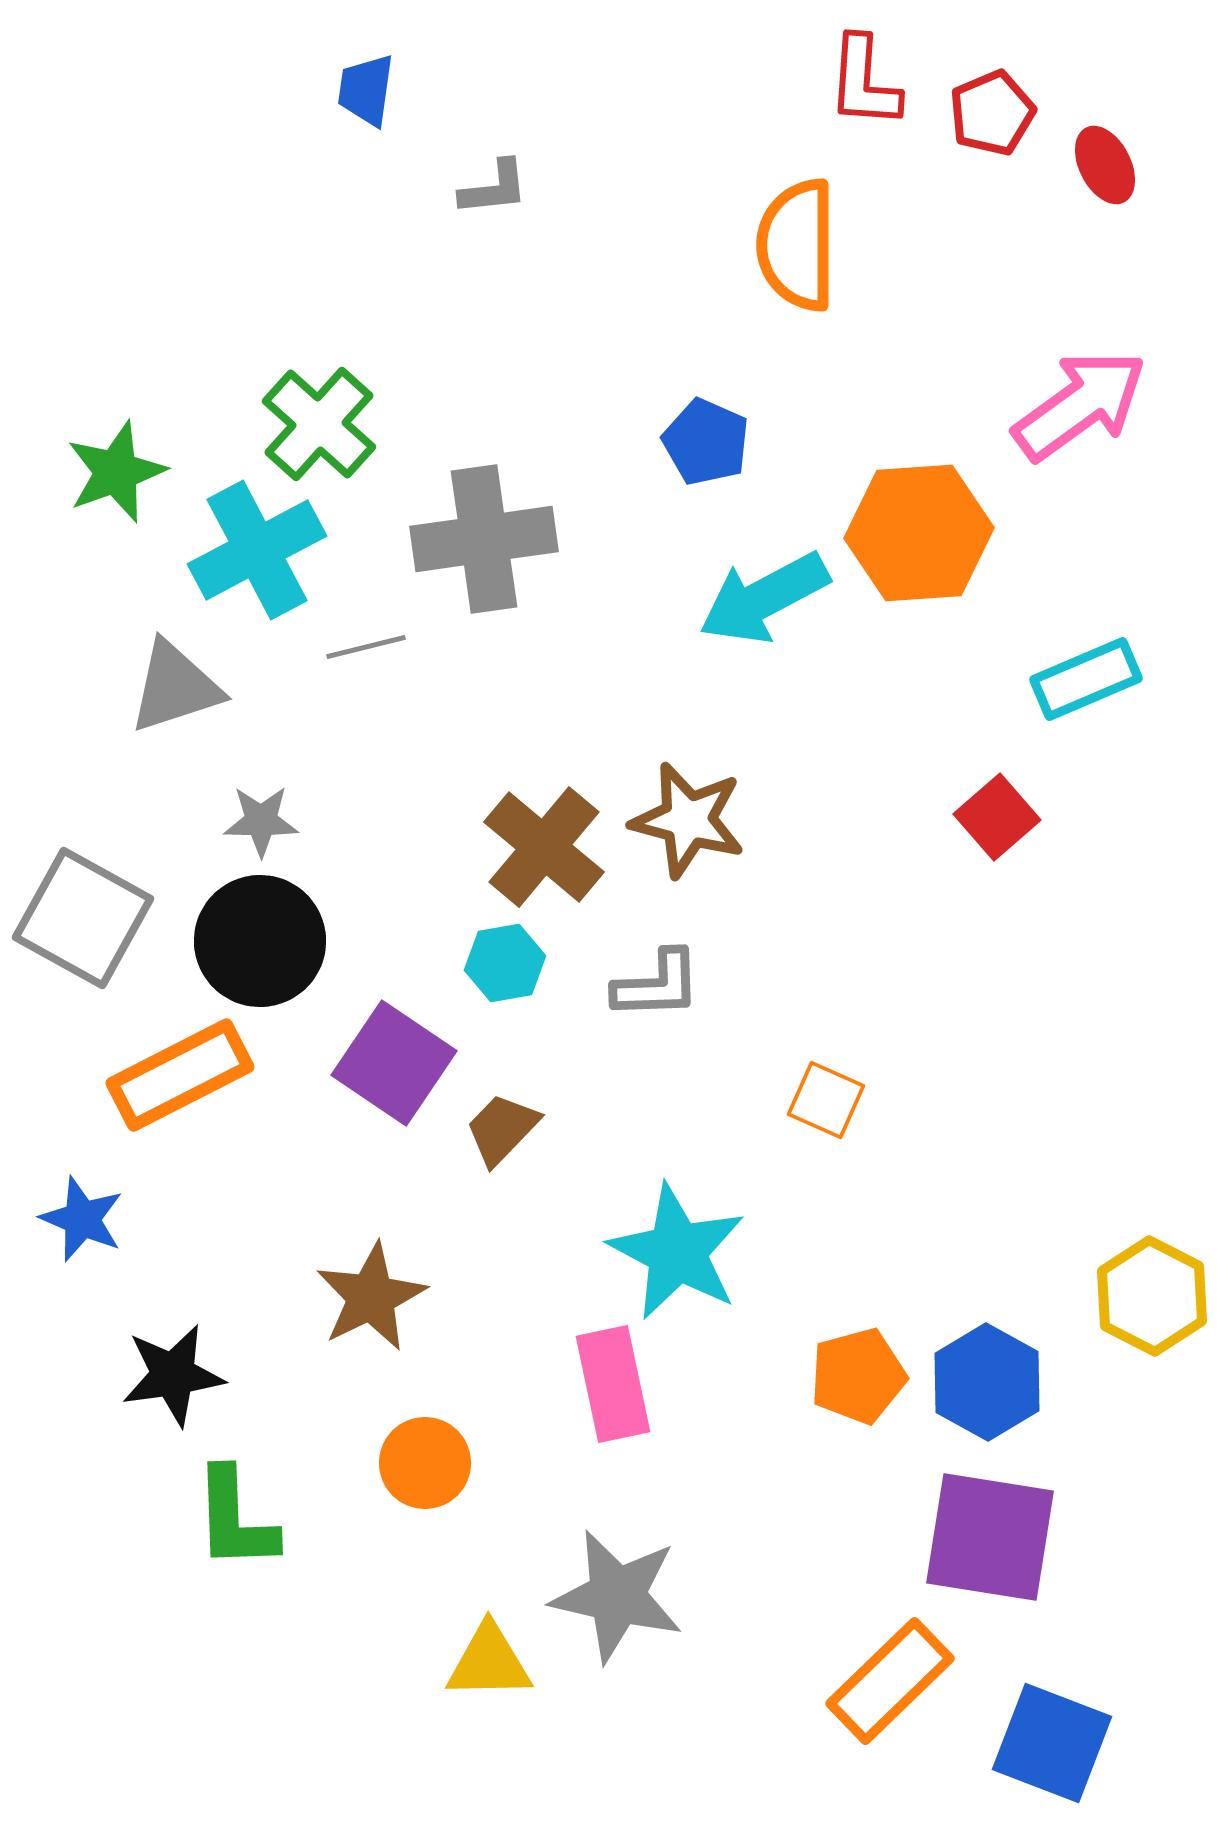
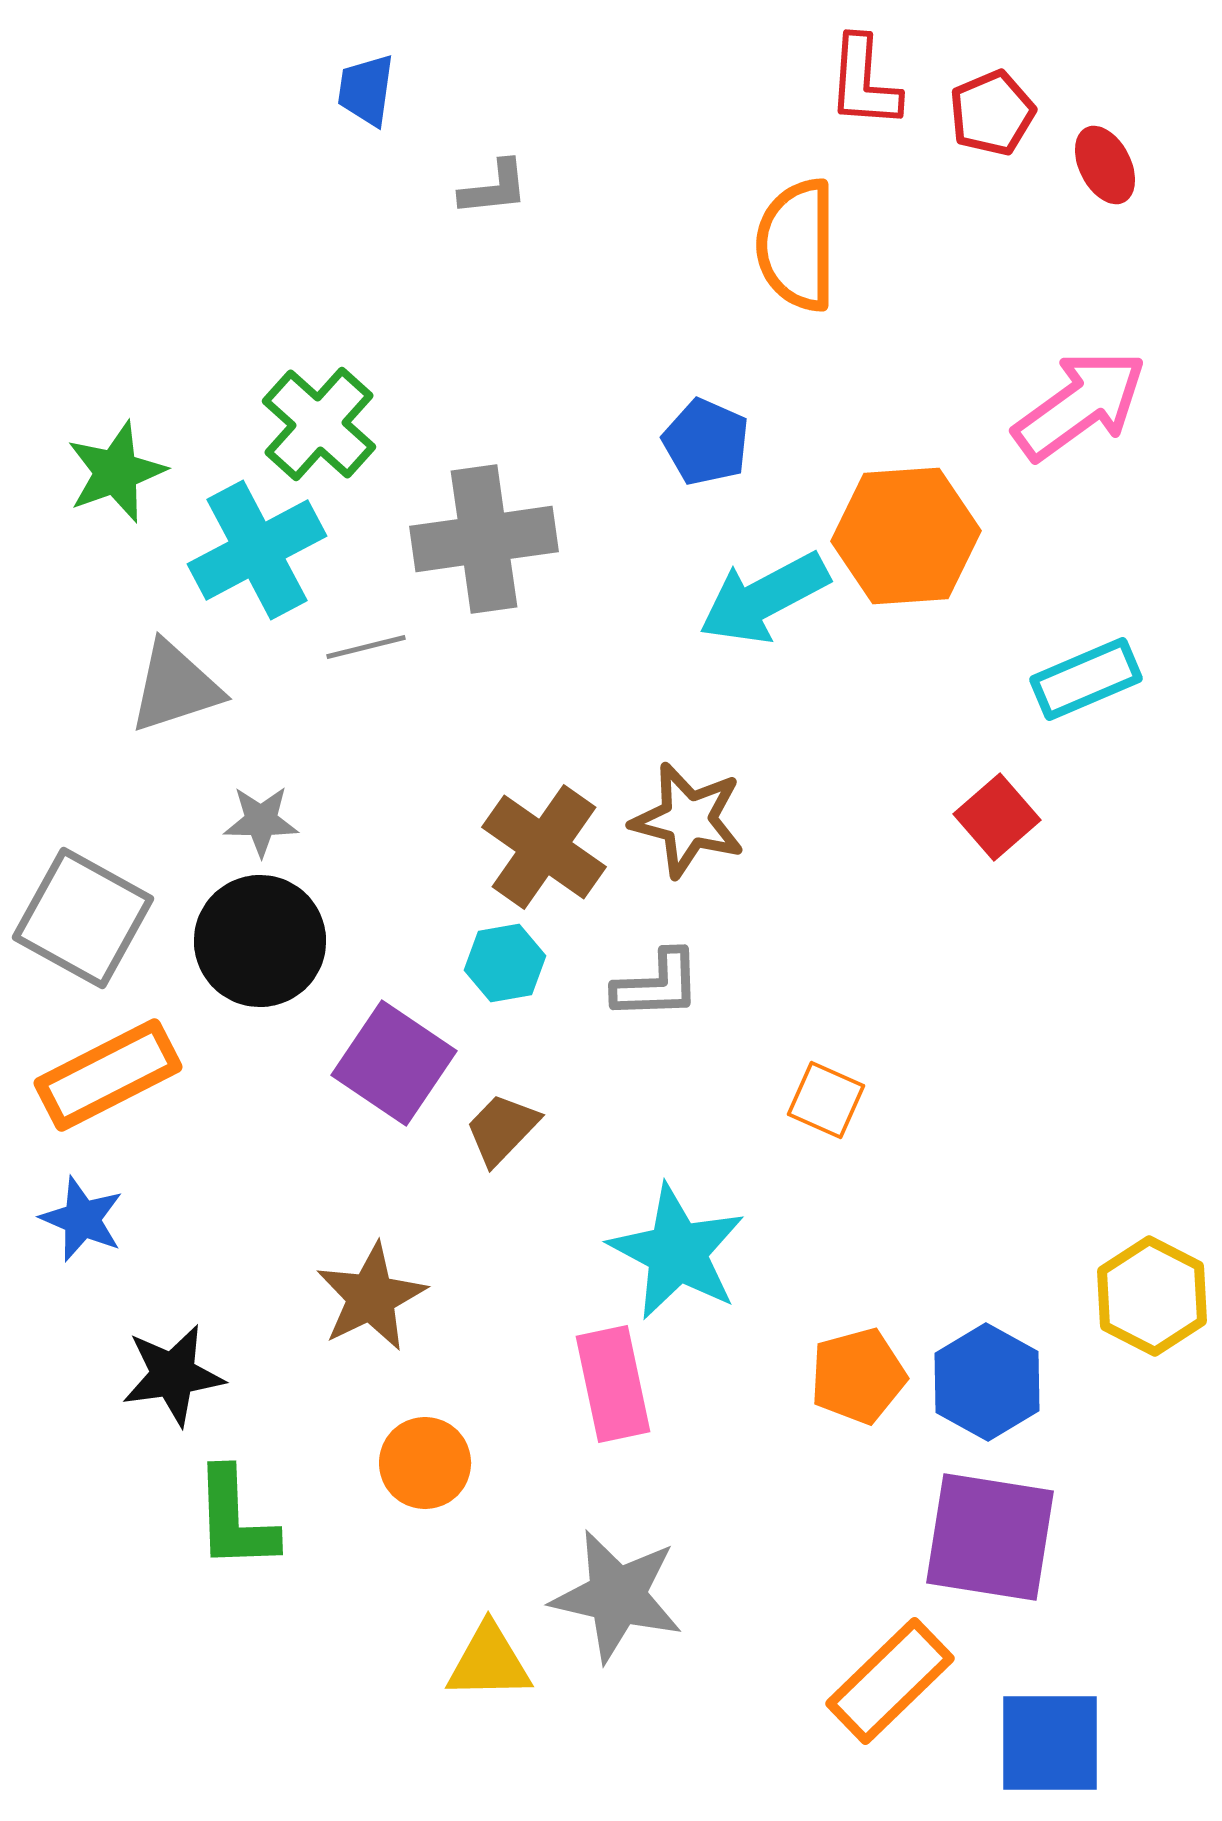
orange hexagon at (919, 533): moved 13 px left, 3 px down
brown cross at (544, 847): rotated 5 degrees counterclockwise
orange rectangle at (180, 1075): moved 72 px left
blue square at (1052, 1743): moved 2 px left; rotated 21 degrees counterclockwise
